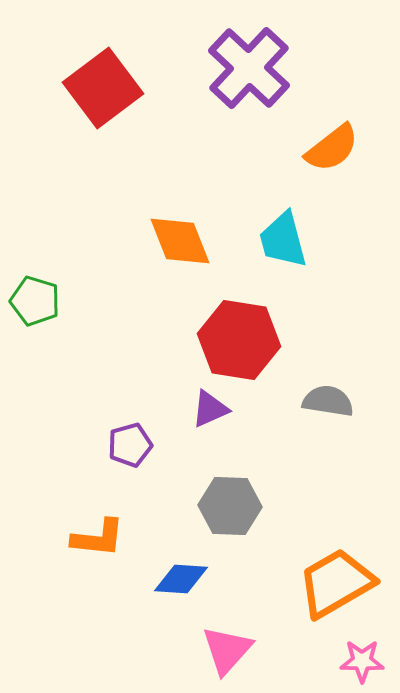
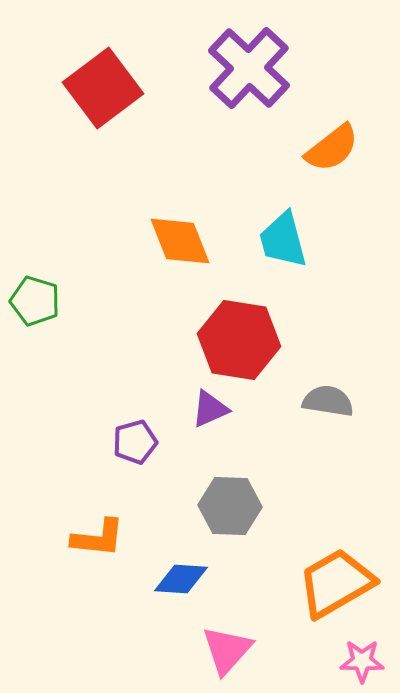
purple pentagon: moved 5 px right, 3 px up
